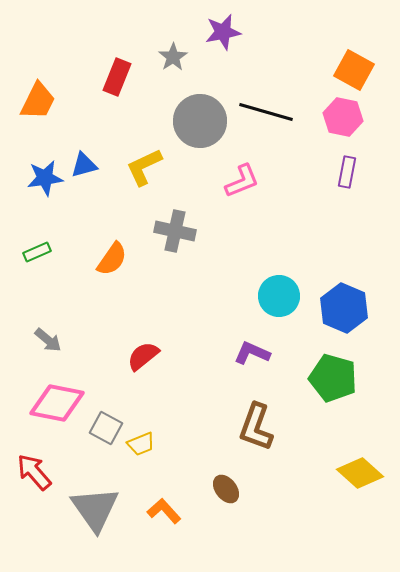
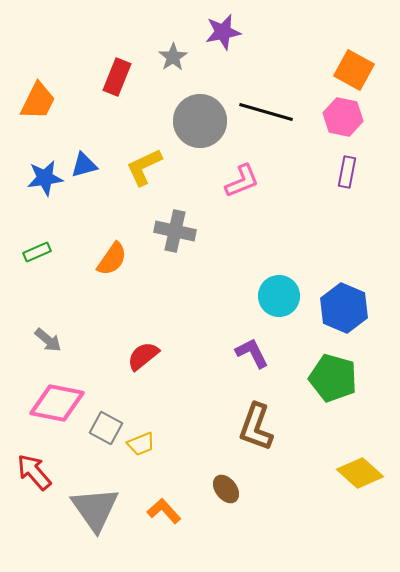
purple L-shape: rotated 39 degrees clockwise
